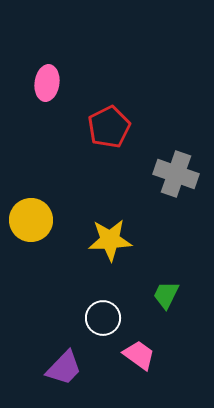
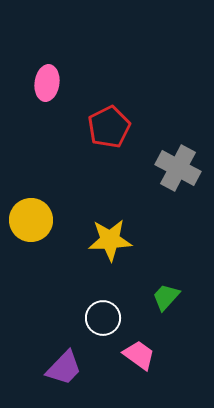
gray cross: moved 2 px right, 6 px up; rotated 9 degrees clockwise
green trapezoid: moved 2 px down; rotated 16 degrees clockwise
